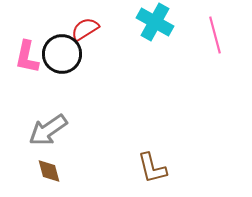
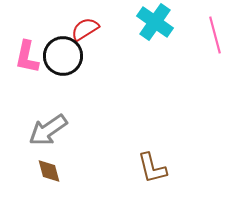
cyan cross: rotated 6 degrees clockwise
black circle: moved 1 px right, 2 px down
